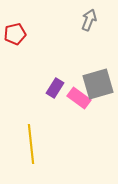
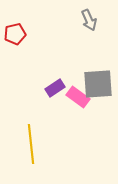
gray arrow: rotated 135 degrees clockwise
gray square: rotated 12 degrees clockwise
purple rectangle: rotated 24 degrees clockwise
pink rectangle: moved 1 px left, 1 px up
